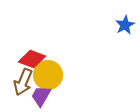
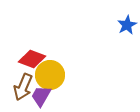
blue star: moved 2 px right
yellow circle: moved 2 px right
brown arrow: moved 5 px down
